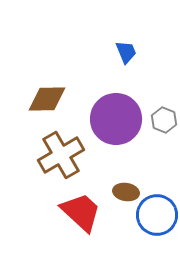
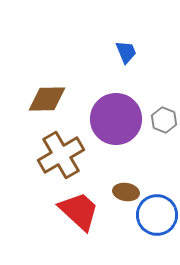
red trapezoid: moved 2 px left, 1 px up
